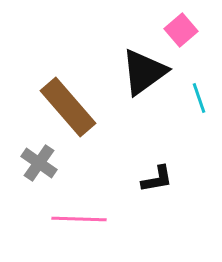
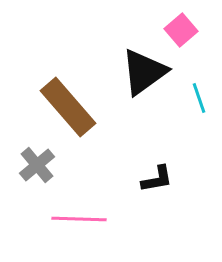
gray cross: moved 2 px left, 2 px down; rotated 15 degrees clockwise
